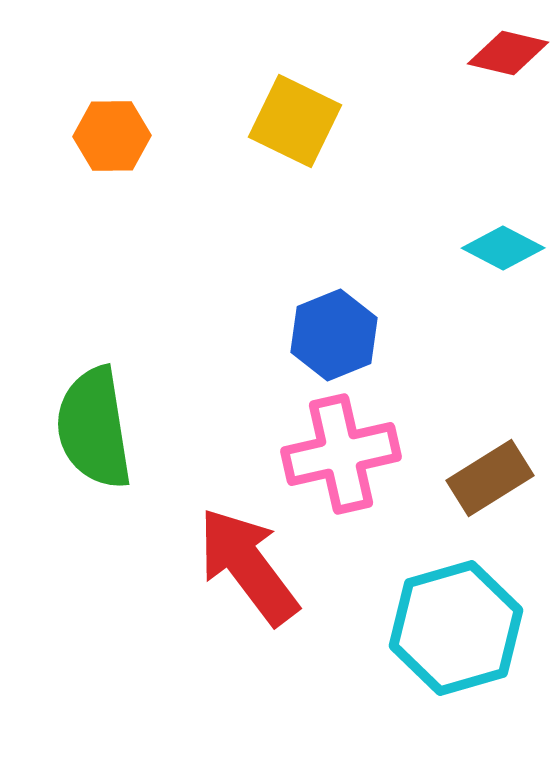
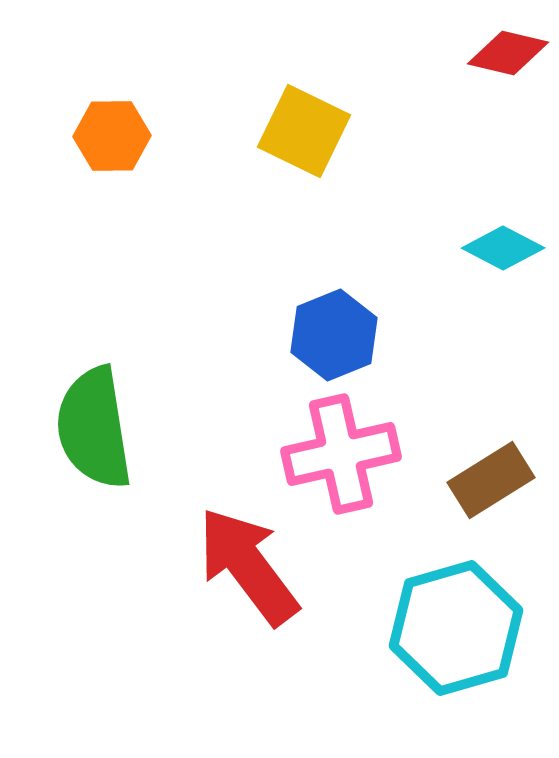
yellow square: moved 9 px right, 10 px down
brown rectangle: moved 1 px right, 2 px down
